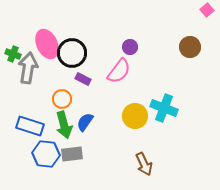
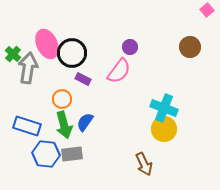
green cross: rotated 21 degrees clockwise
yellow circle: moved 29 px right, 13 px down
blue rectangle: moved 3 px left
